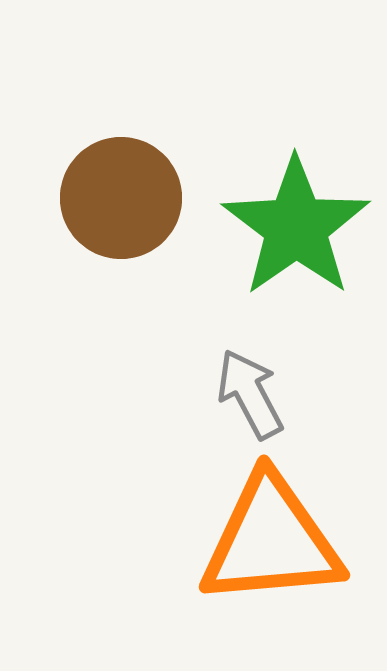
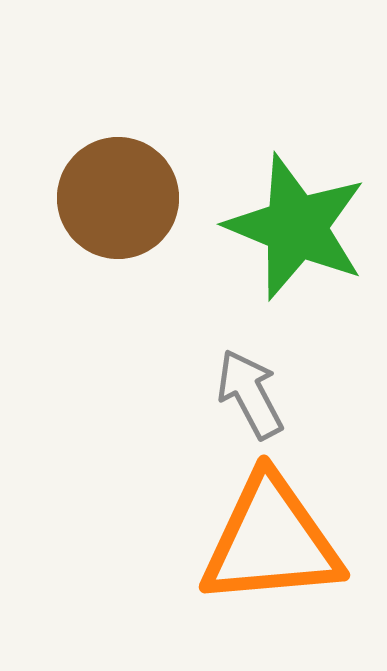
brown circle: moved 3 px left
green star: rotated 15 degrees counterclockwise
